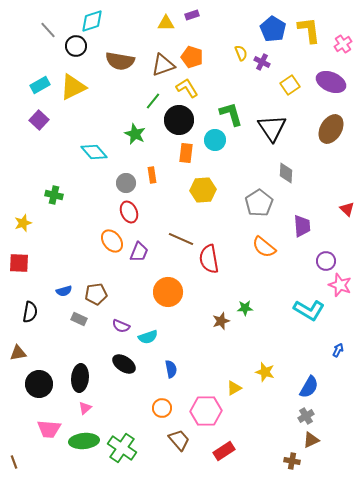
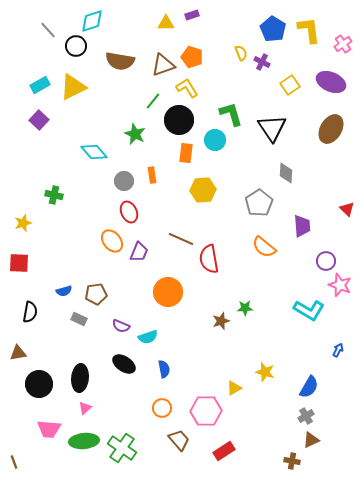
gray circle at (126, 183): moved 2 px left, 2 px up
blue semicircle at (171, 369): moved 7 px left
